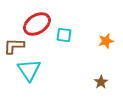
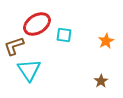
orange star: rotated 14 degrees counterclockwise
brown L-shape: rotated 20 degrees counterclockwise
brown star: moved 1 px up
